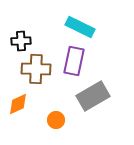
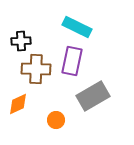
cyan rectangle: moved 3 px left
purple rectangle: moved 2 px left
